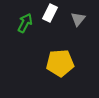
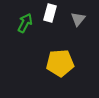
white rectangle: rotated 12 degrees counterclockwise
